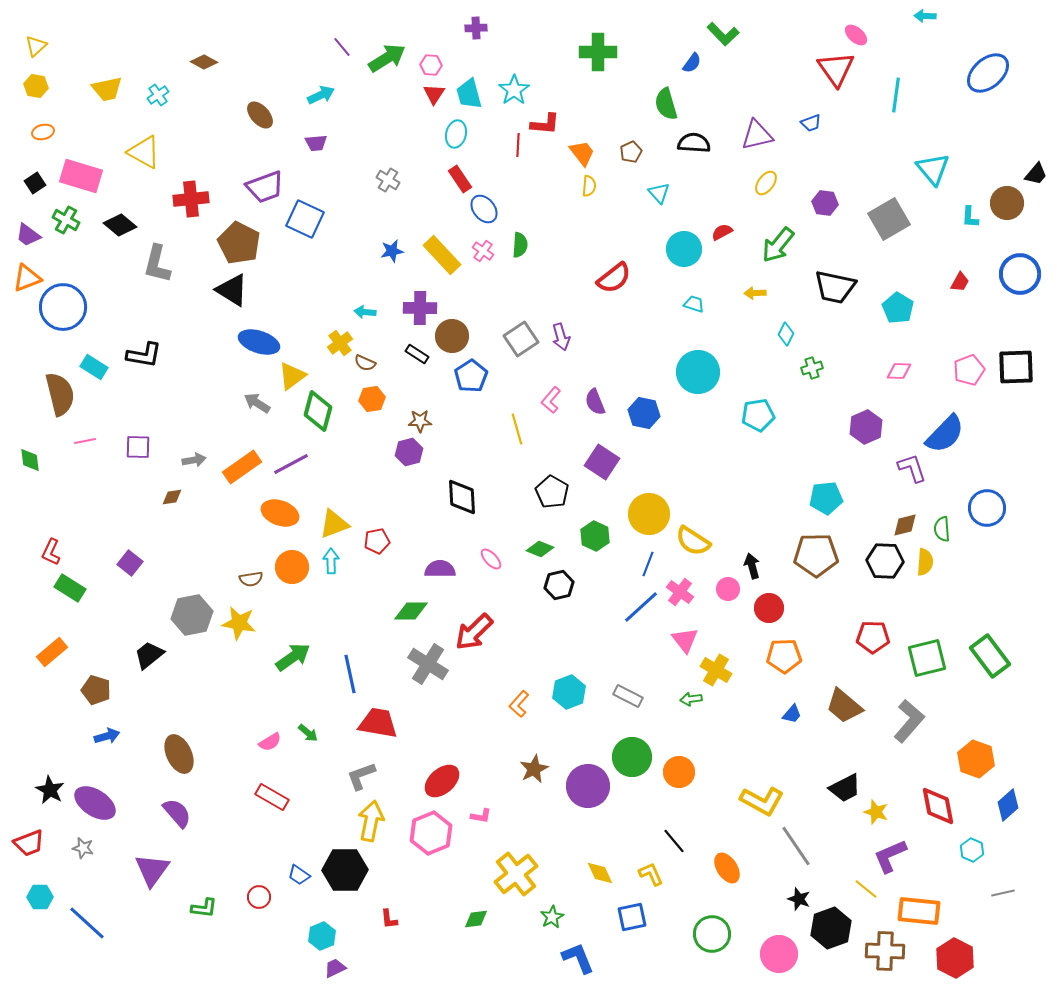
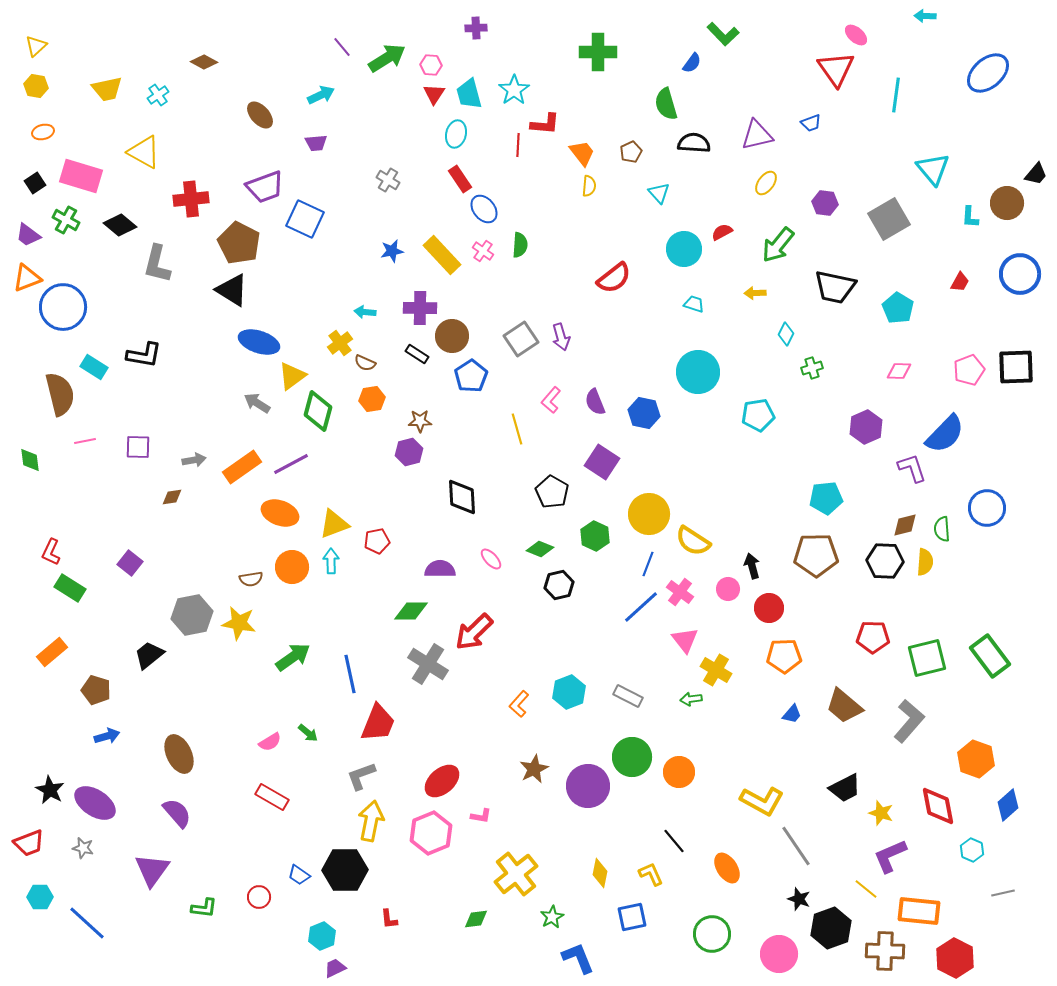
red trapezoid at (378, 723): rotated 102 degrees clockwise
yellow star at (876, 812): moved 5 px right, 1 px down
yellow diamond at (600, 873): rotated 36 degrees clockwise
